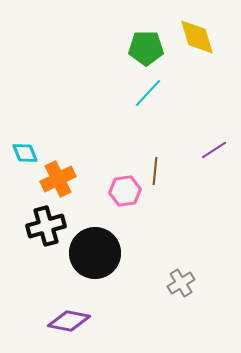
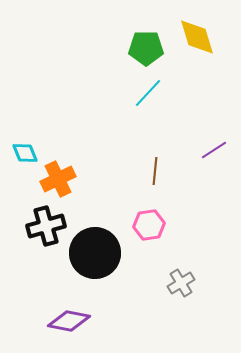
pink hexagon: moved 24 px right, 34 px down
